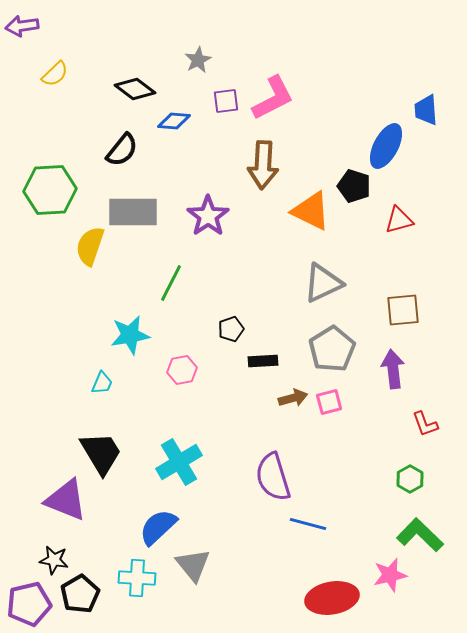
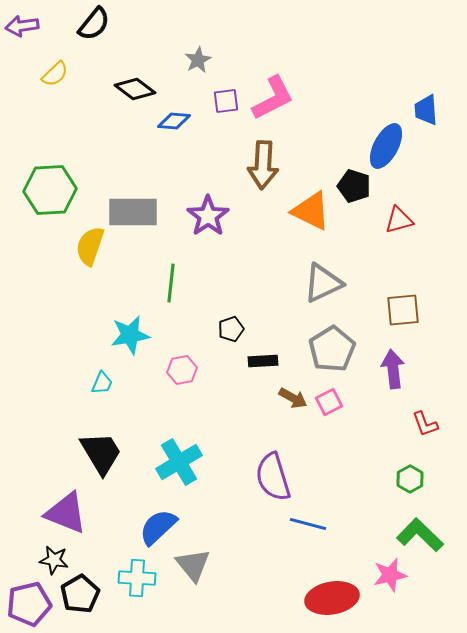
black semicircle at (122, 150): moved 28 px left, 126 px up
green line at (171, 283): rotated 21 degrees counterclockwise
brown arrow at (293, 398): rotated 44 degrees clockwise
pink square at (329, 402): rotated 12 degrees counterclockwise
purple triangle at (66, 500): moved 13 px down
